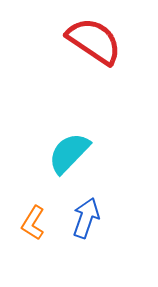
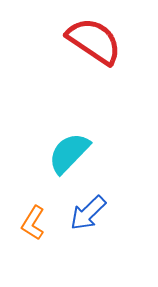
blue arrow: moved 2 px right, 5 px up; rotated 153 degrees counterclockwise
